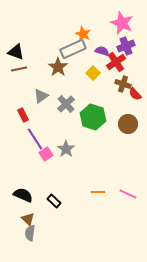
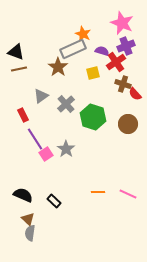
yellow square: rotated 32 degrees clockwise
